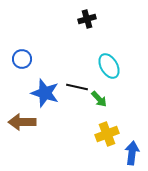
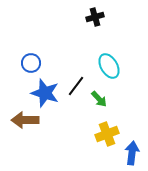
black cross: moved 8 px right, 2 px up
blue circle: moved 9 px right, 4 px down
black line: moved 1 px left, 1 px up; rotated 65 degrees counterclockwise
brown arrow: moved 3 px right, 2 px up
